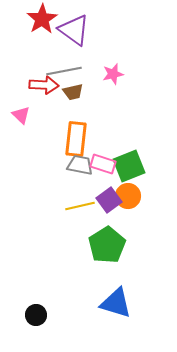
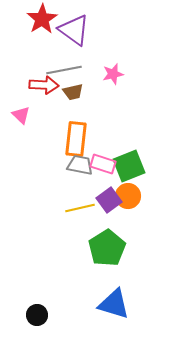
gray line: moved 1 px up
yellow line: moved 2 px down
green pentagon: moved 3 px down
blue triangle: moved 2 px left, 1 px down
black circle: moved 1 px right
